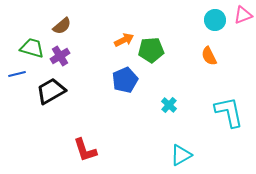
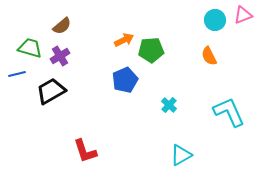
green trapezoid: moved 2 px left
cyan L-shape: rotated 12 degrees counterclockwise
red L-shape: moved 1 px down
